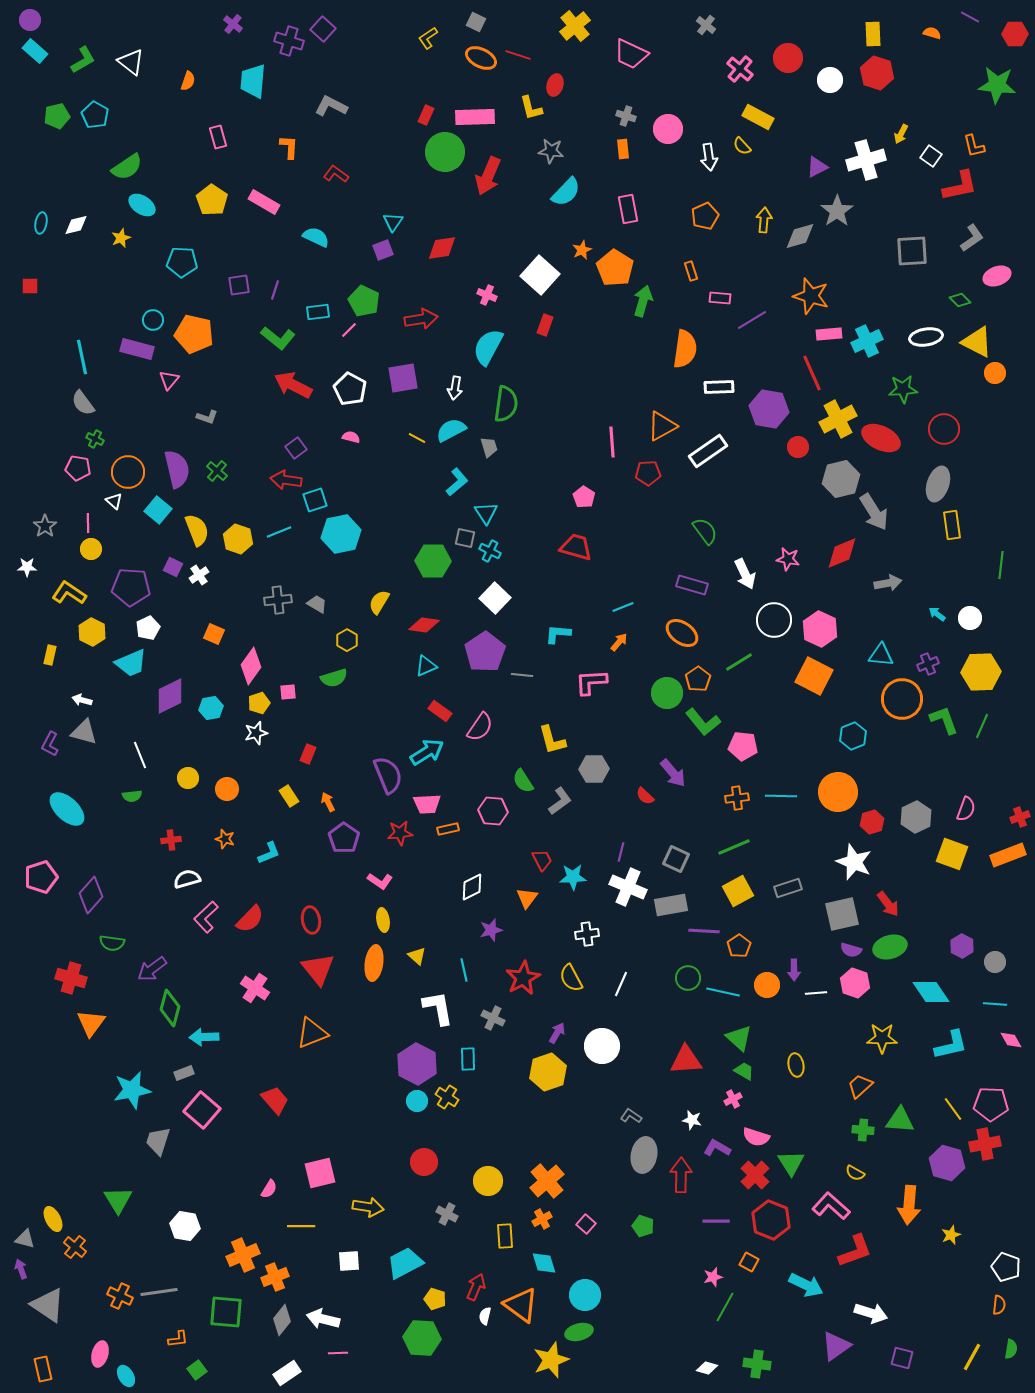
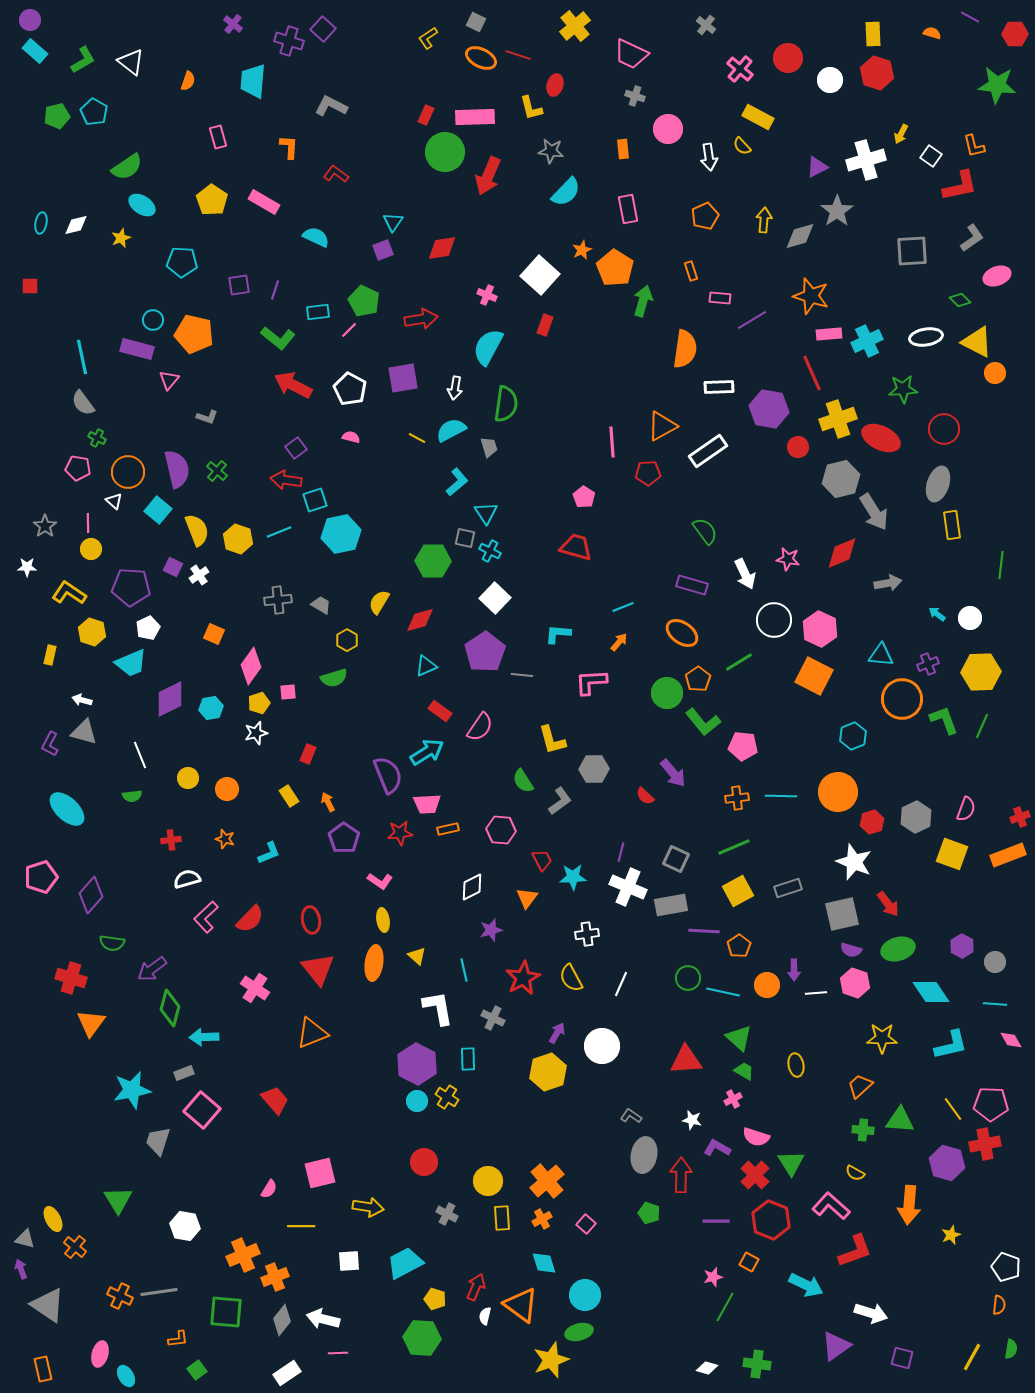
cyan pentagon at (95, 115): moved 1 px left, 3 px up
gray cross at (626, 116): moved 9 px right, 20 px up
yellow cross at (838, 419): rotated 9 degrees clockwise
green cross at (95, 439): moved 2 px right, 1 px up
gray trapezoid at (317, 604): moved 4 px right, 1 px down
red diamond at (424, 625): moved 4 px left, 5 px up; rotated 24 degrees counterclockwise
yellow hexagon at (92, 632): rotated 8 degrees counterclockwise
purple diamond at (170, 696): moved 3 px down
pink hexagon at (493, 811): moved 8 px right, 19 px down
green ellipse at (890, 947): moved 8 px right, 2 px down
green pentagon at (643, 1226): moved 6 px right, 13 px up
yellow rectangle at (505, 1236): moved 3 px left, 18 px up
